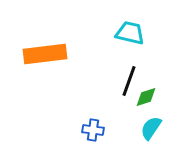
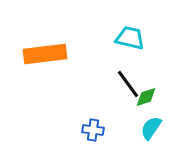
cyan trapezoid: moved 5 px down
black line: moved 1 px left, 3 px down; rotated 56 degrees counterclockwise
